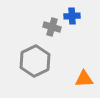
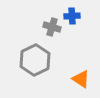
gray hexagon: moved 1 px up
orange triangle: moved 3 px left; rotated 36 degrees clockwise
